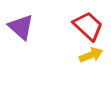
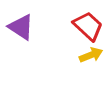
purple triangle: rotated 8 degrees counterclockwise
